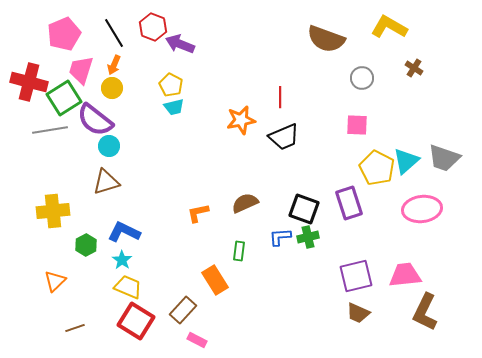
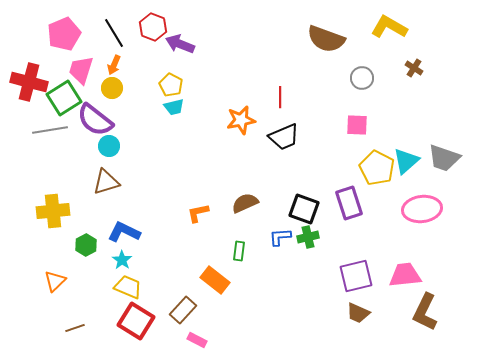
orange rectangle at (215, 280): rotated 20 degrees counterclockwise
